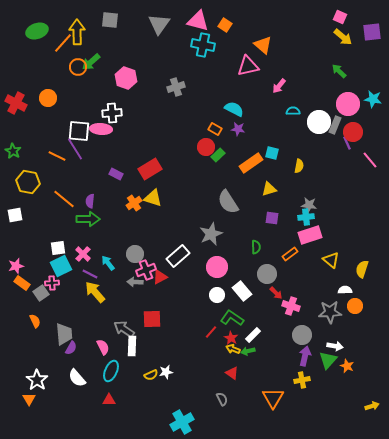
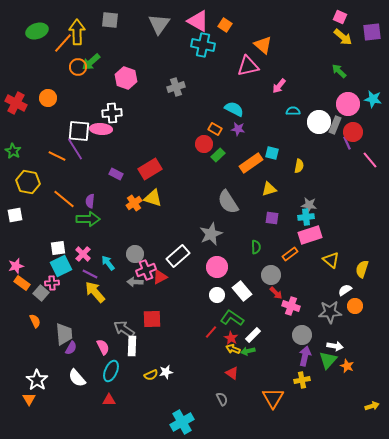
pink triangle at (198, 21): rotated 15 degrees clockwise
red circle at (206, 147): moved 2 px left, 3 px up
gray circle at (267, 274): moved 4 px right, 1 px down
white semicircle at (345, 290): rotated 32 degrees counterclockwise
gray square at (41, 293): rotated 14 degrees counterclockwise
